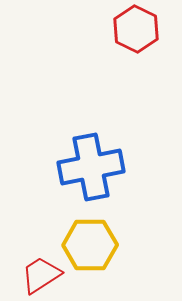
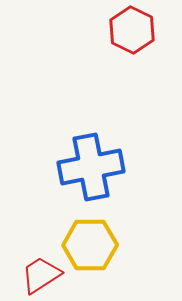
red hexagon: moved 4 px left, 1 px down
